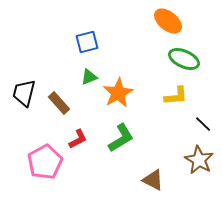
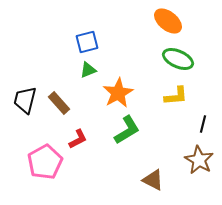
green ellipse: moved 6 px left
green triangle: moved 1 px left, 7 px up
black trapezoid: moved 1 px right, 7 px down
black line: rotated 60 degrees clockwise
green L-shape: moved 6 px right, 8 px up
